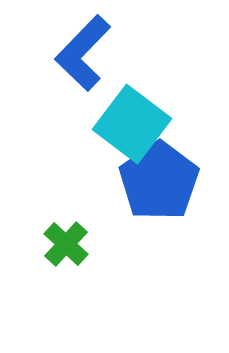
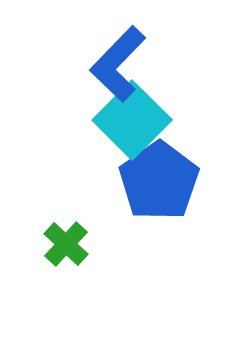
blue L-shape: moved 35 px right, 11 px down
cyan square: moved 4 px up; rotated 8 degrees clockwise
